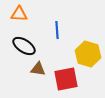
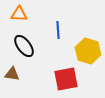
blue line: moved 1 px right
black ellipse: rotated 20 degrees clockwise
yellow hexagon: moved 3 px up
brown triangle: moved 26 px left, 5 px down
